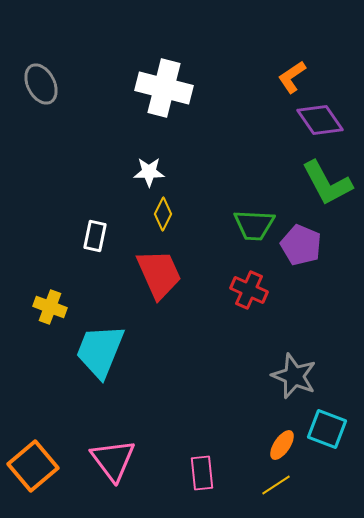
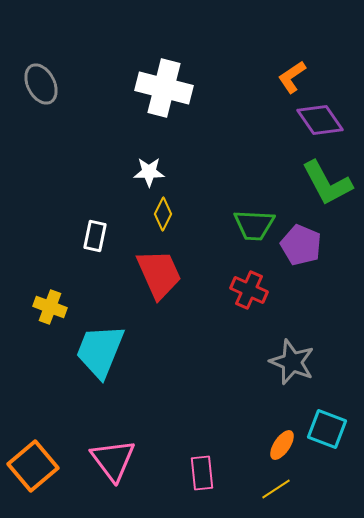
gray star: moved 2 px left, 14 px up
yellow line: moved 4 px down
